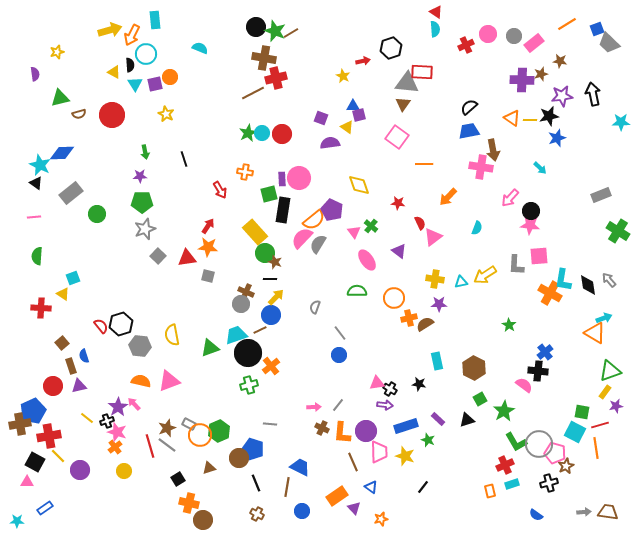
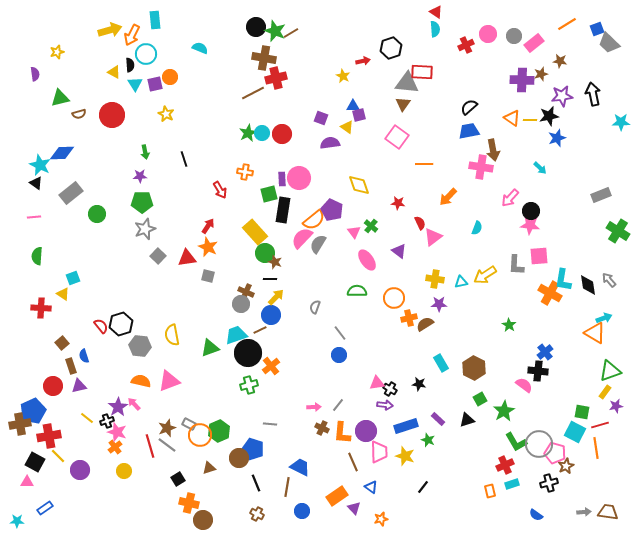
orange star at (208, 247): rotated 18 degrees clockwise
cyan rectangle at (437, 361): moved 4 px right, 2 px down; rotated 18 degrees counterclockwise
